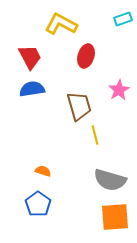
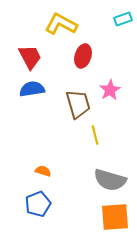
red ellipse: moved 3 px left
pink star: moved 9 px left
brown trapezoid: moved 1 px left, 2 px up
blue pentagon: rotated 15 degrees clockwise
